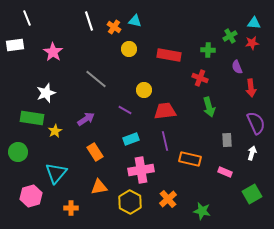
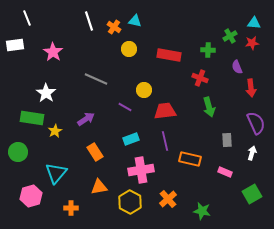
gray line at (96, 79): rotated 15 degrees counterclockwise
white star at (46, 93): rotated 18 degrees counterclockwise
purple line at (125, 110): moved 3 px up
